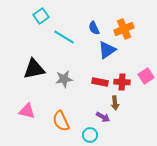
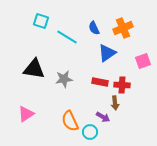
cyan square: moved 5 px down; rotated 35 degrees counterclockwise
orange cross: moved 1 px left, 1 px up
cyan line: moved 3 px right
blue triangle: moved 3 px down
black triangle: rotated 20 degrees clockwise
pink square: moved 3 px left, 15 px up; rotated 14 degrees clockwise
red cross: moved 3 px down
pink triangle: moved 1 px left, 3 px down; rotated 48 degrees counterclockwise
orange semicircle: moved 9 px right
cyan circle: moved 3 px up
